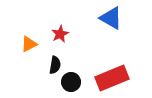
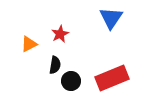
blue triangle: rotated 35 degrees clockwise
black circle: moved 1 px up
